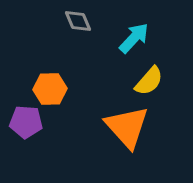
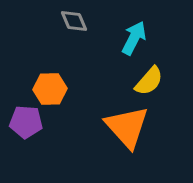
gray diamond: moved 4 px left
cyan arrow: rotated 16 degrees counterclockwise
